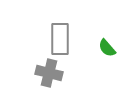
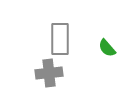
gray cross: rotated 20 degrees counterclockwise
